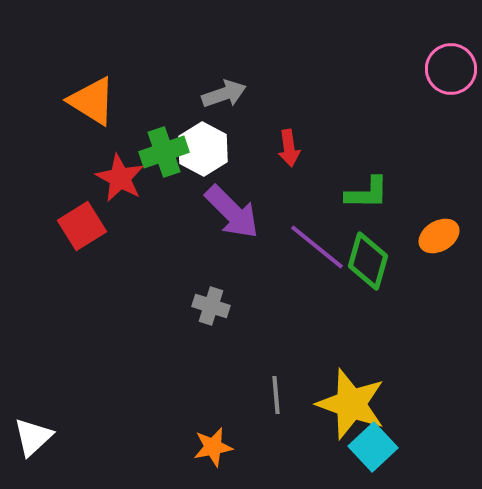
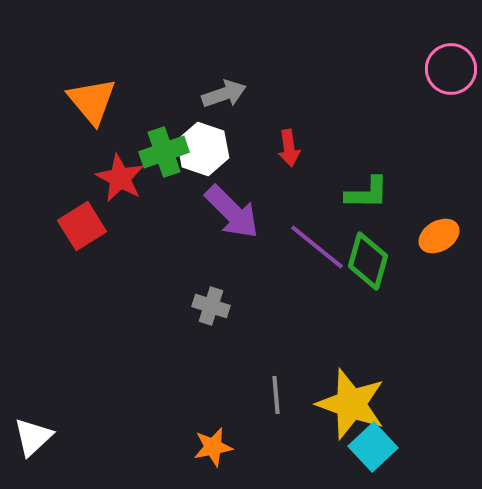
orange triangle: rotated 18 degrees clockwise
white hexagon: rotated 9 degrees counterclockwise
